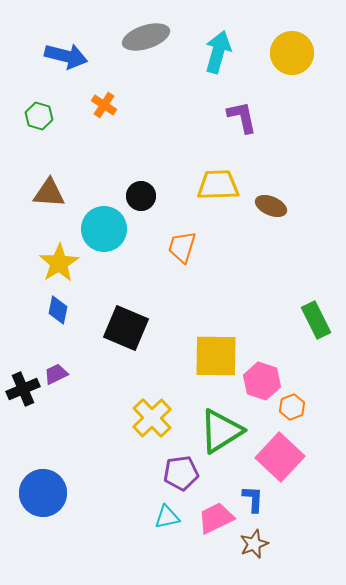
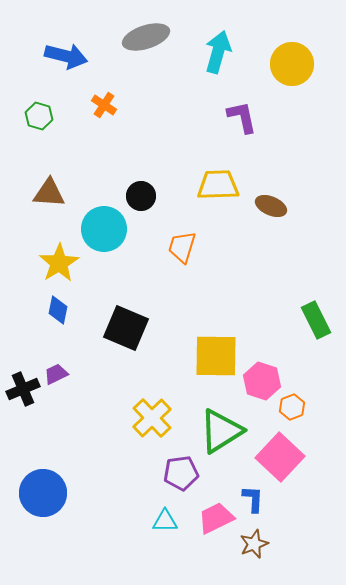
yellow circle: moved 11 px down
cyan triangle: moved 2 px left, 4 px down; rotated 12 degrees clockwise
